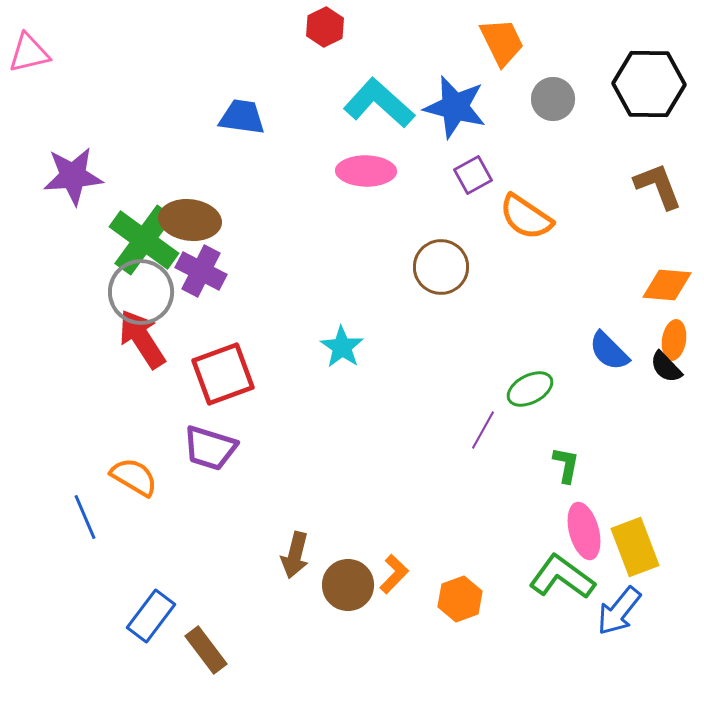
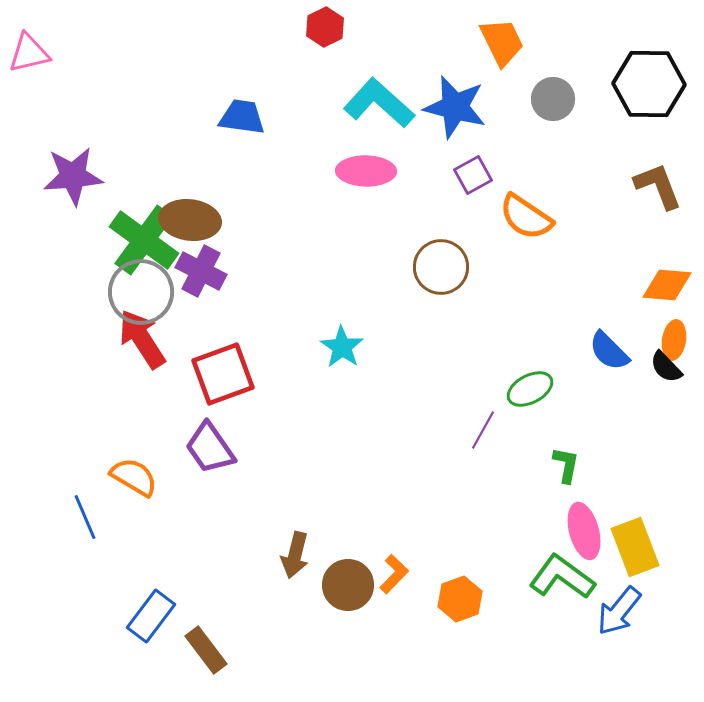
purple trapezoid at (210, 448): rotated 38 degrees clockwise
